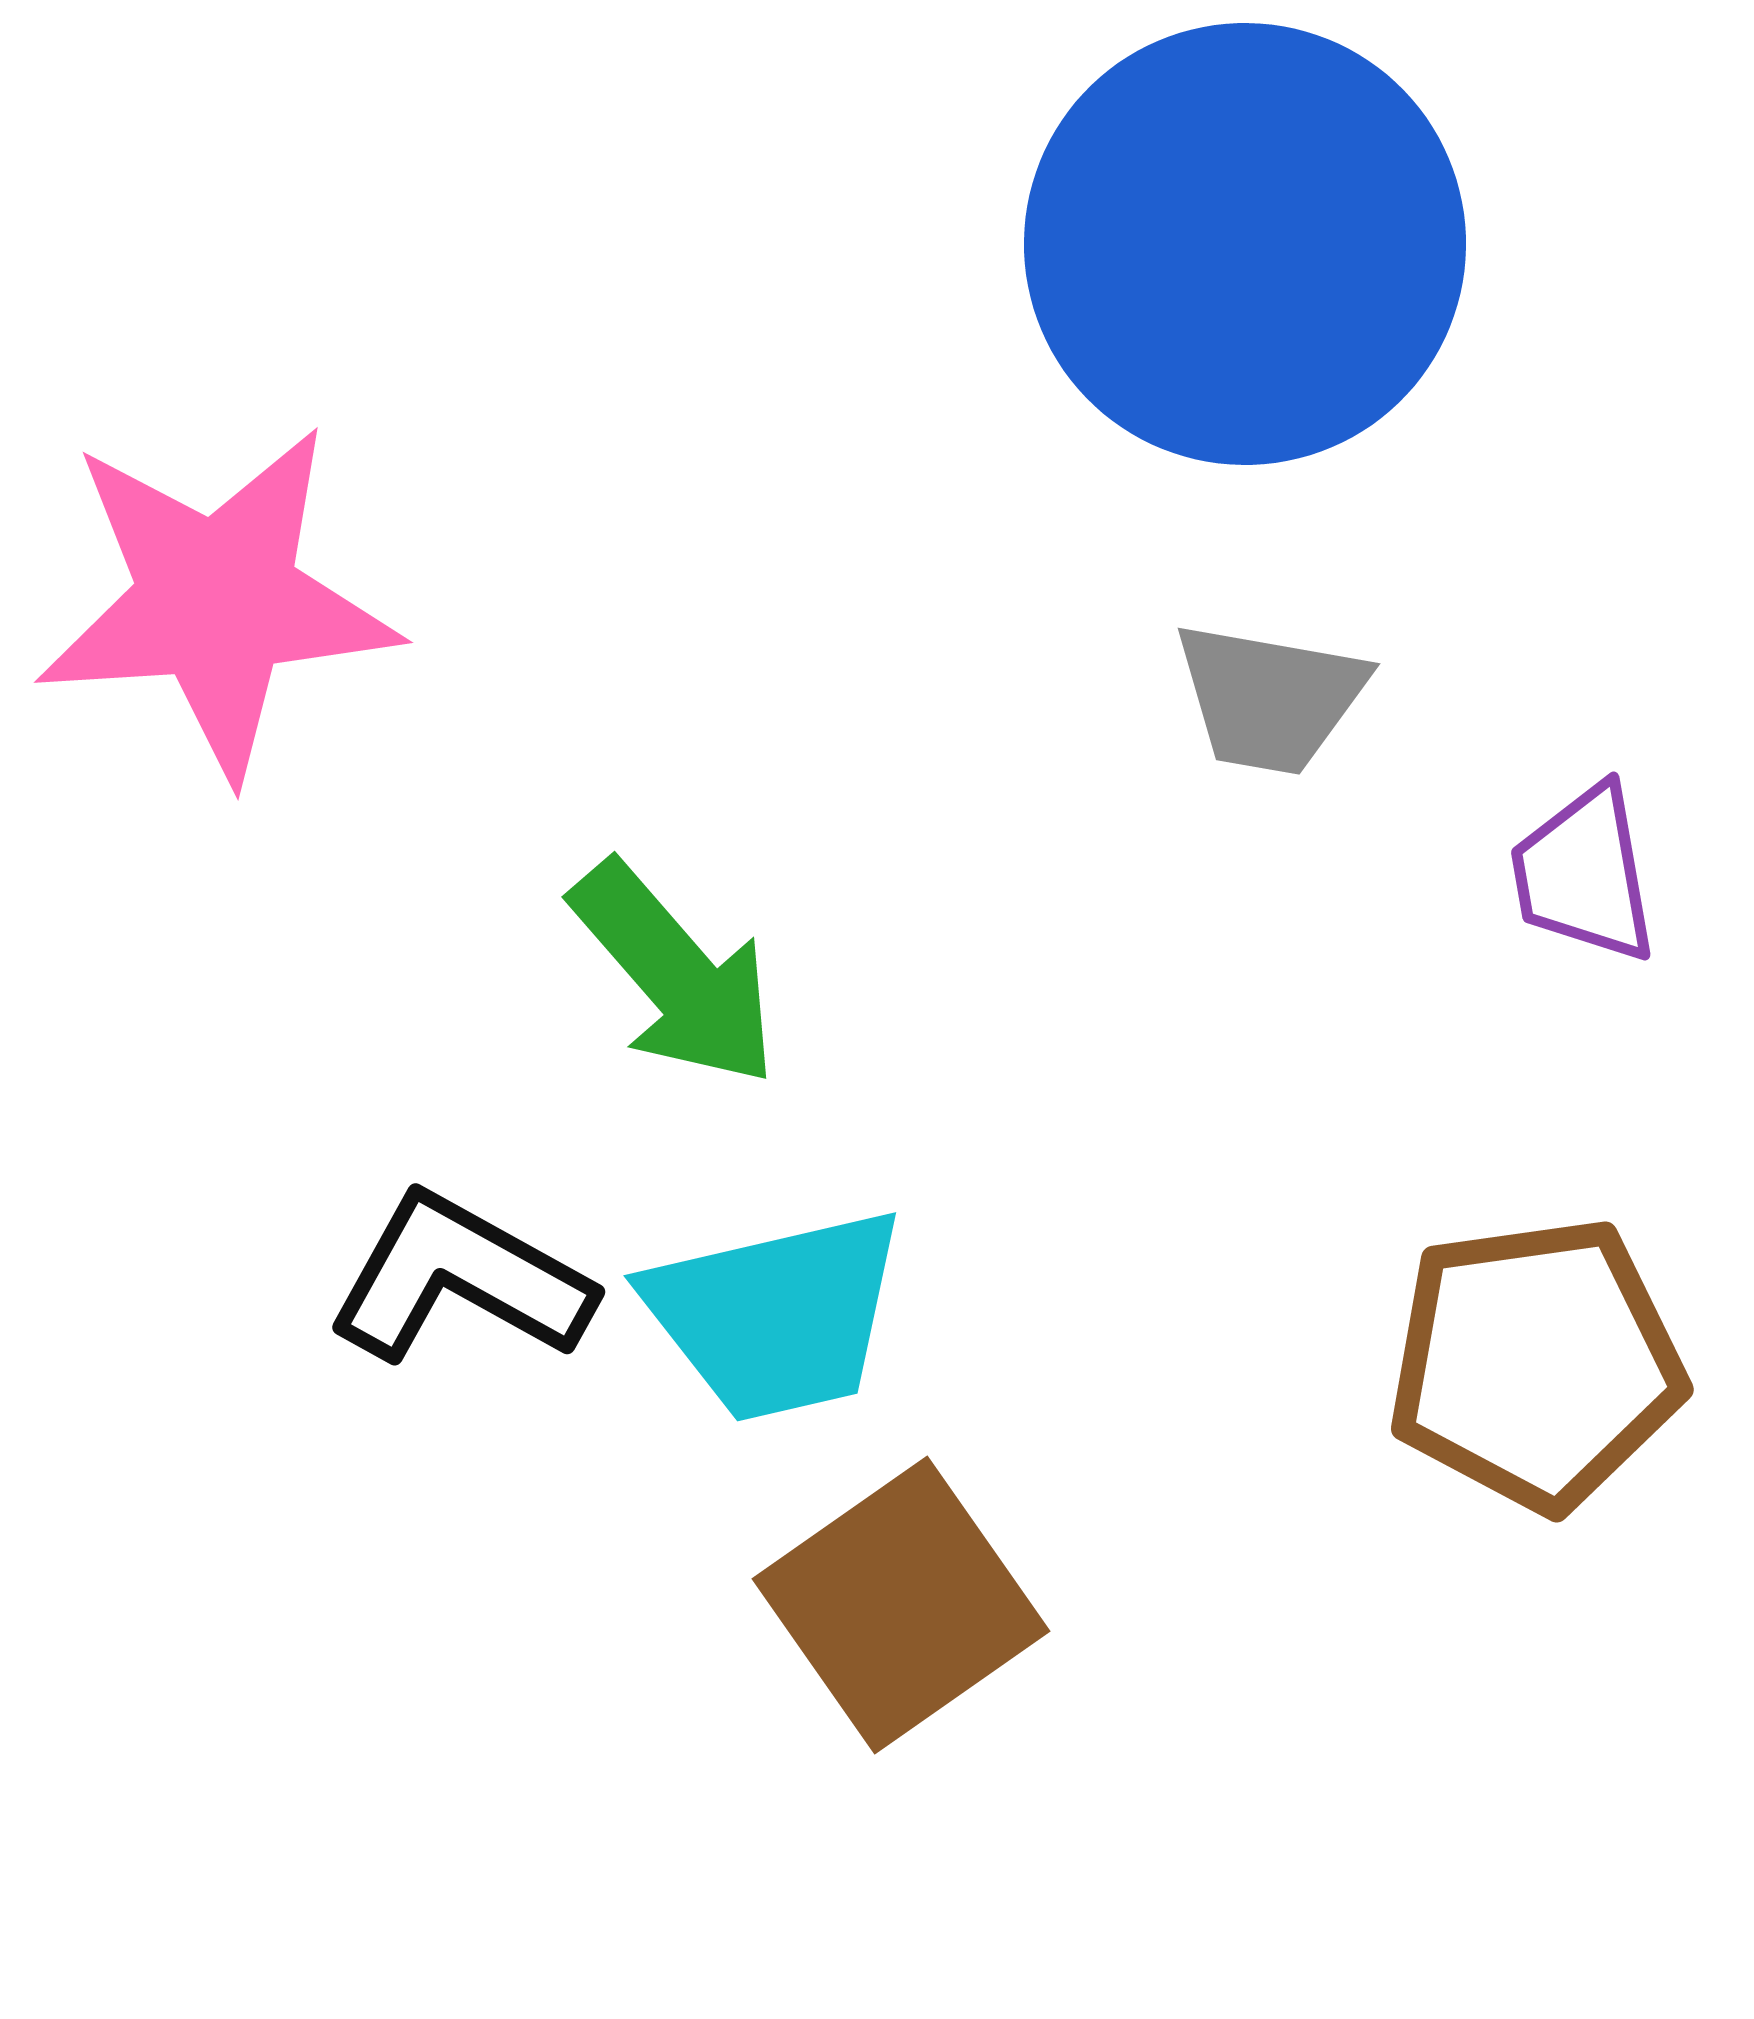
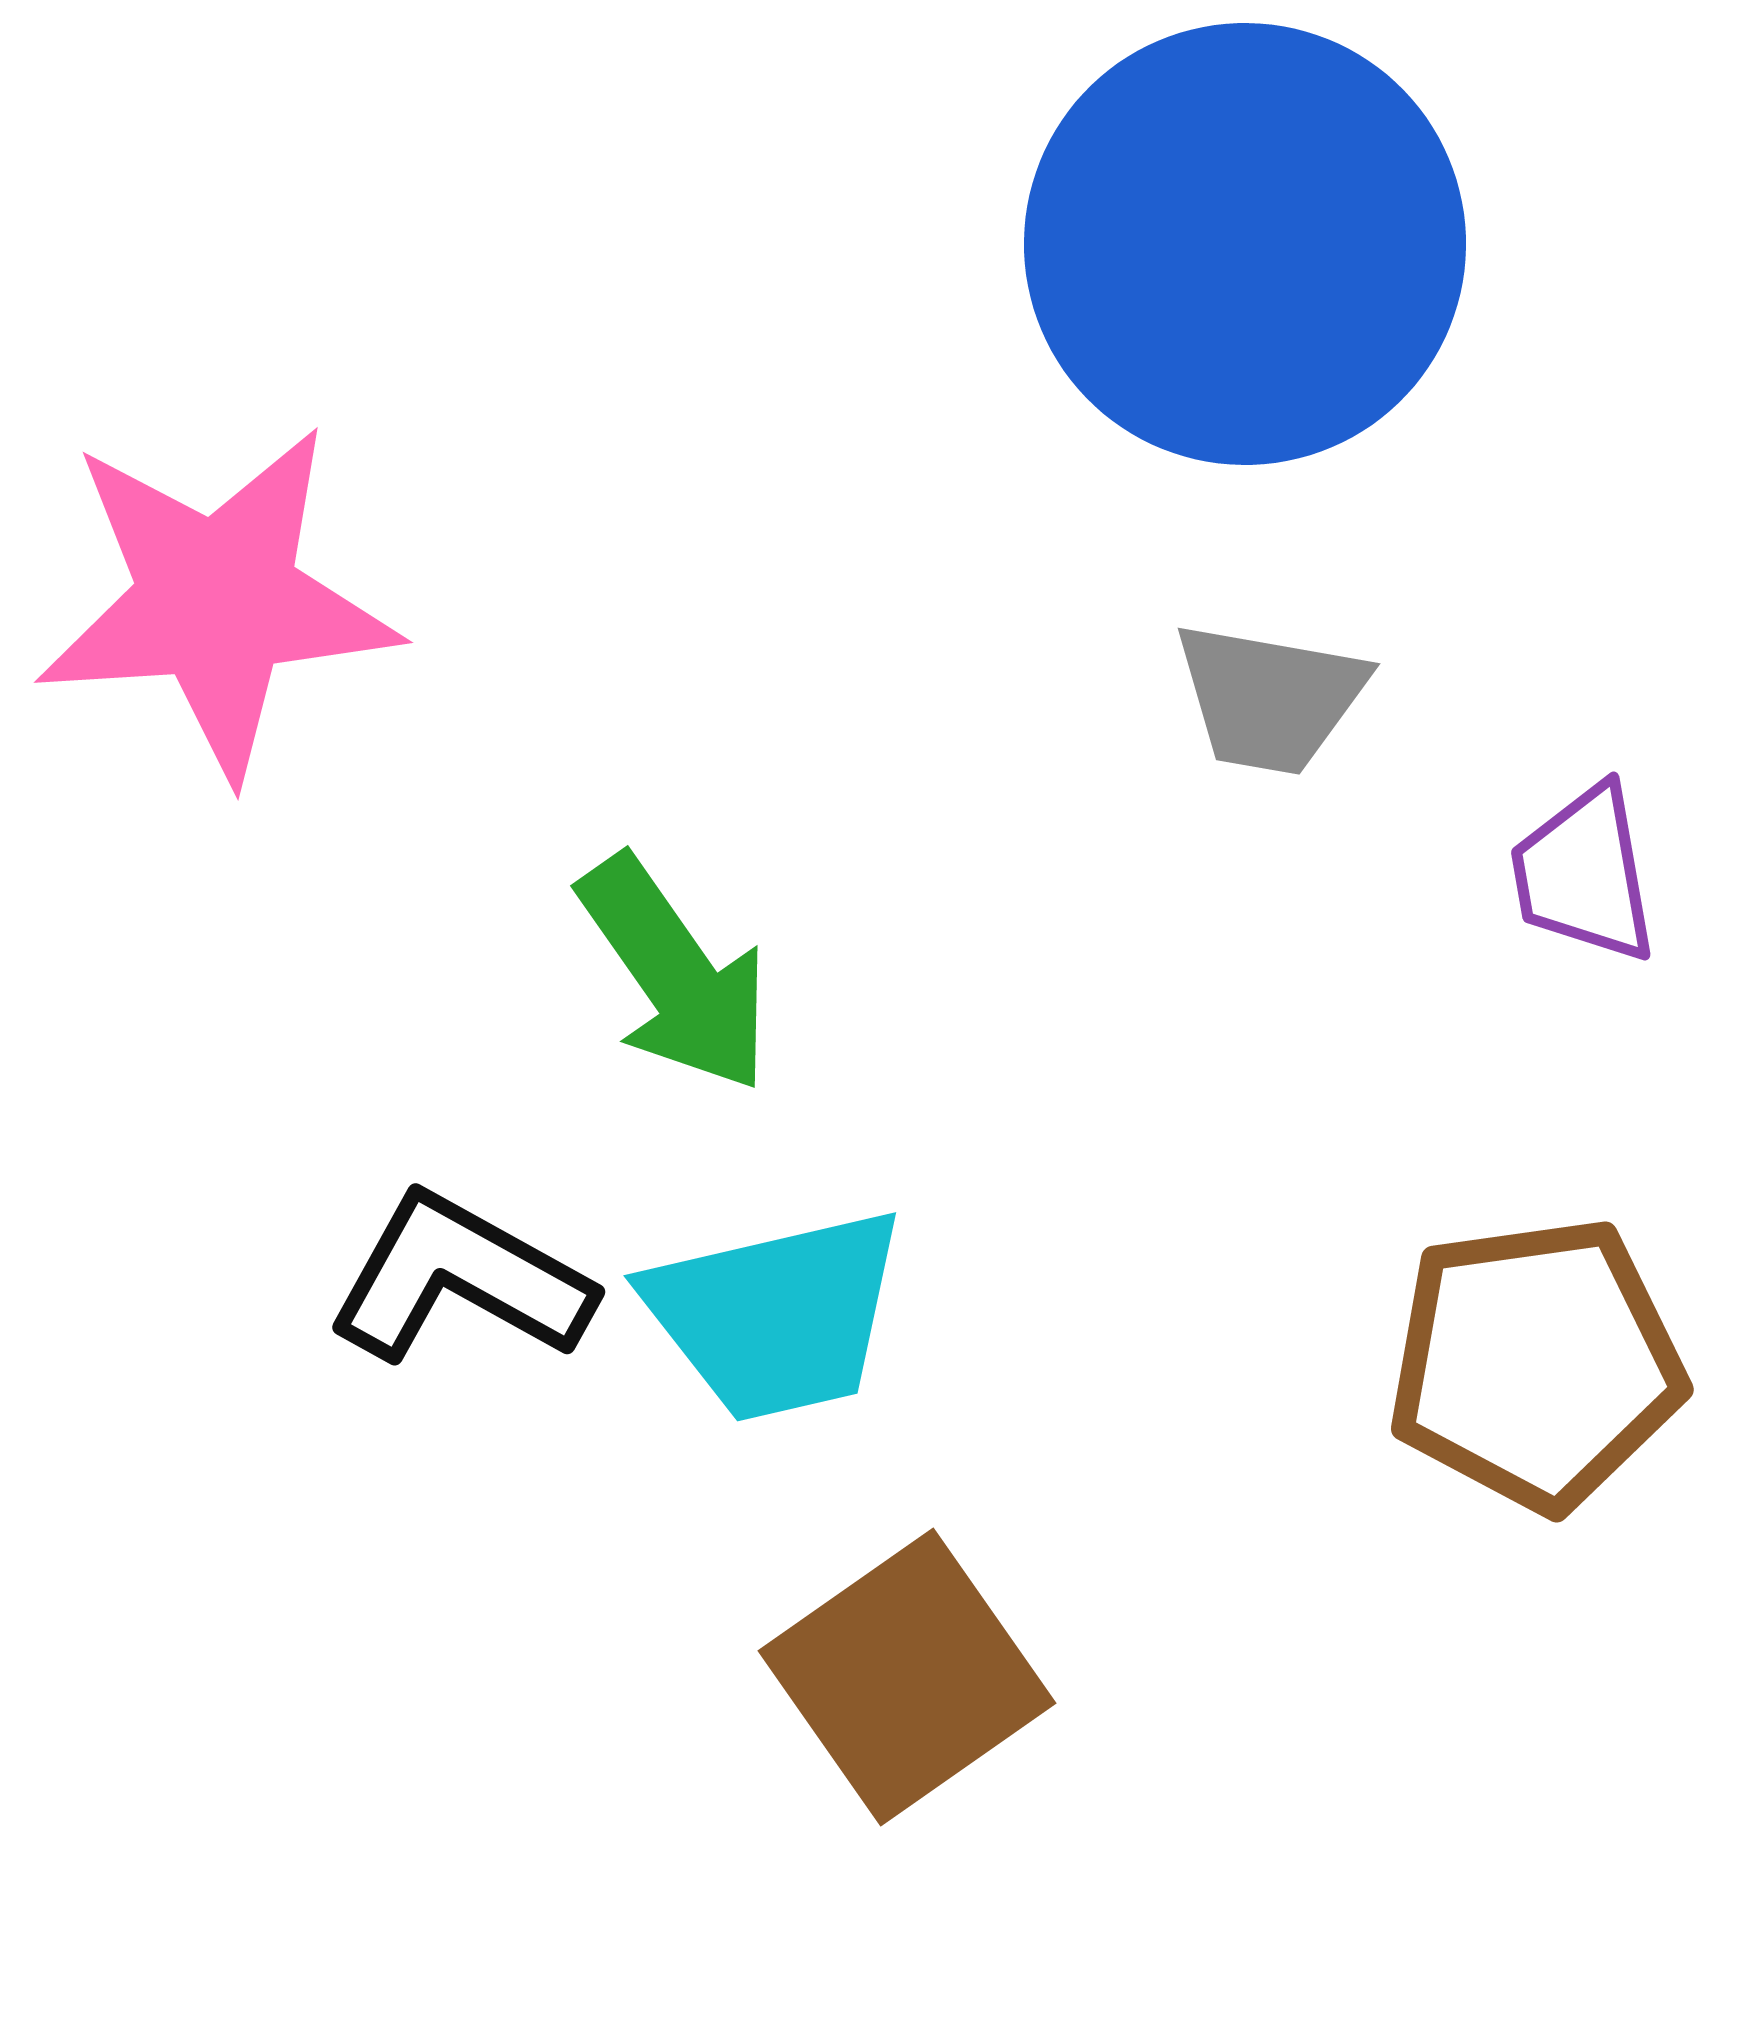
green arrow: rotated 6 degrees clockwise
brown square: moved 6 px right, 72 px down
